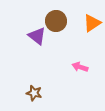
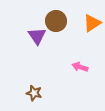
purple triangle: rotated 18 degrees clockwise
